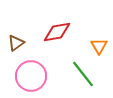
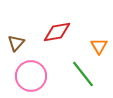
brown triangle: rotated 12 degrees counterclockwise
